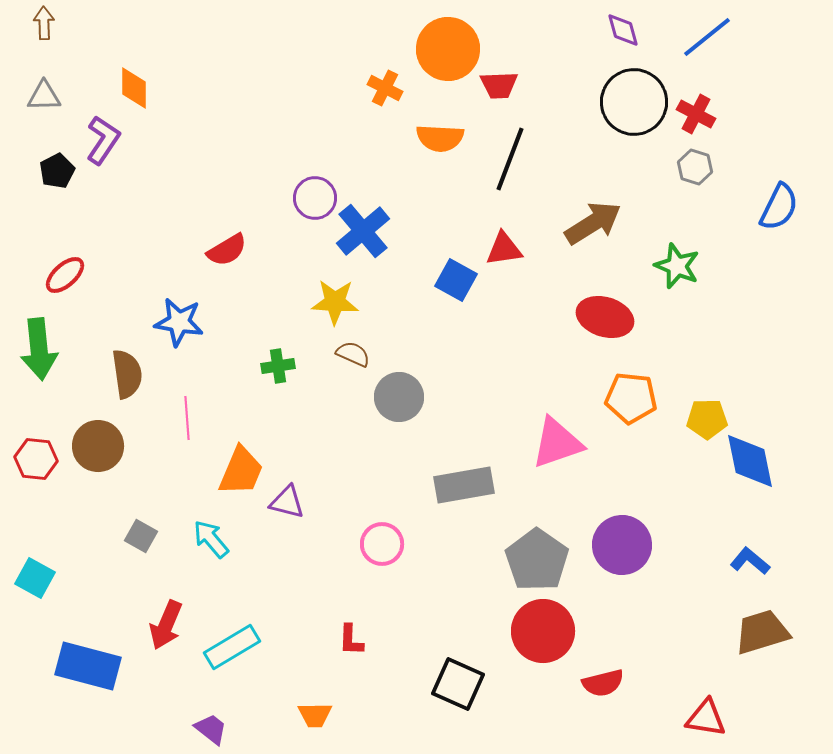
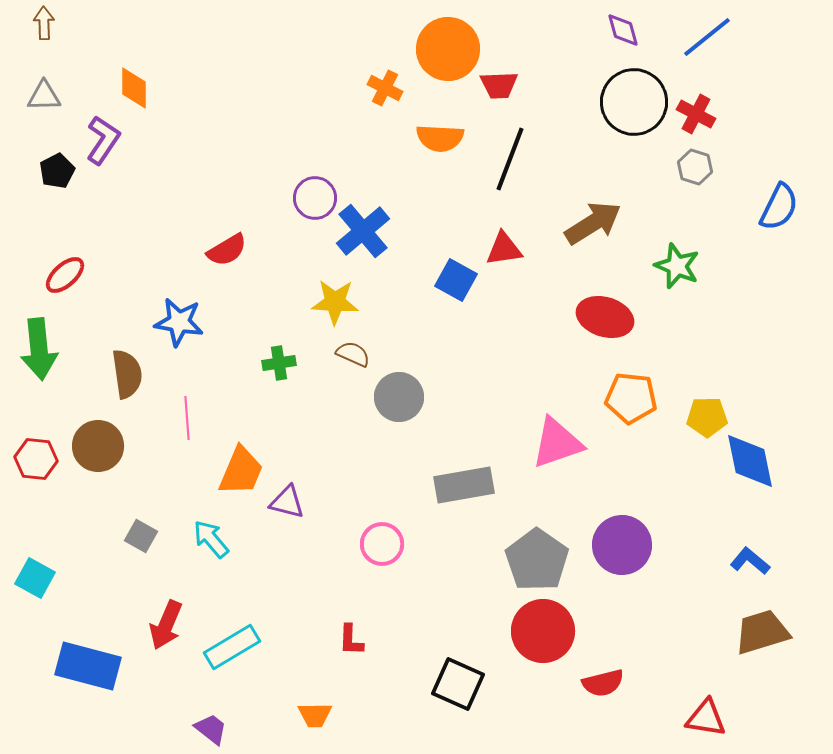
green cross at (278, 366): moved 1 px right, 3 px up
yellow pentagon at (707, 419): moved 2 px up
